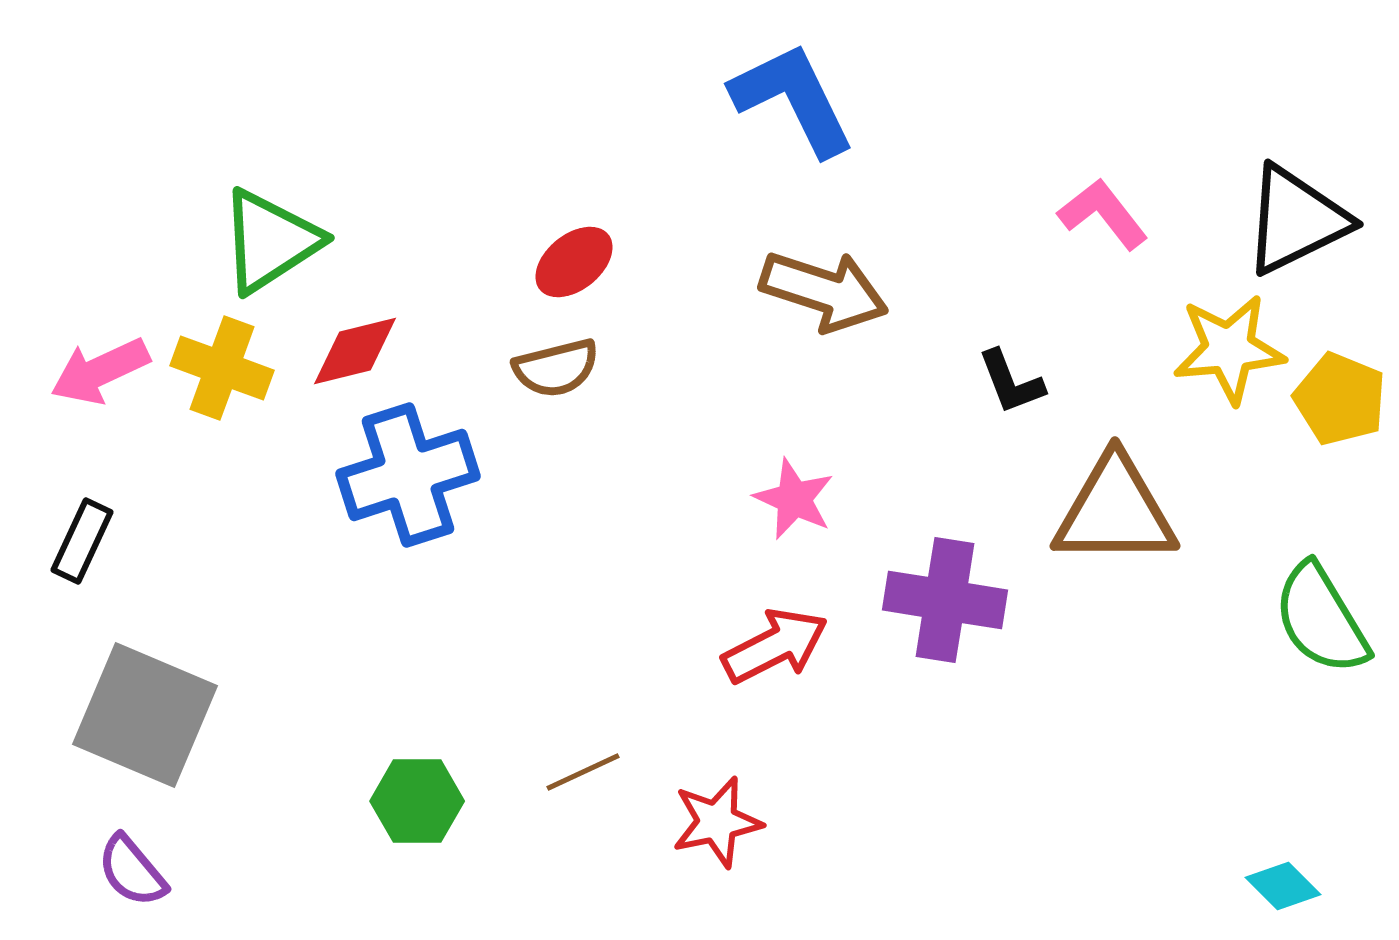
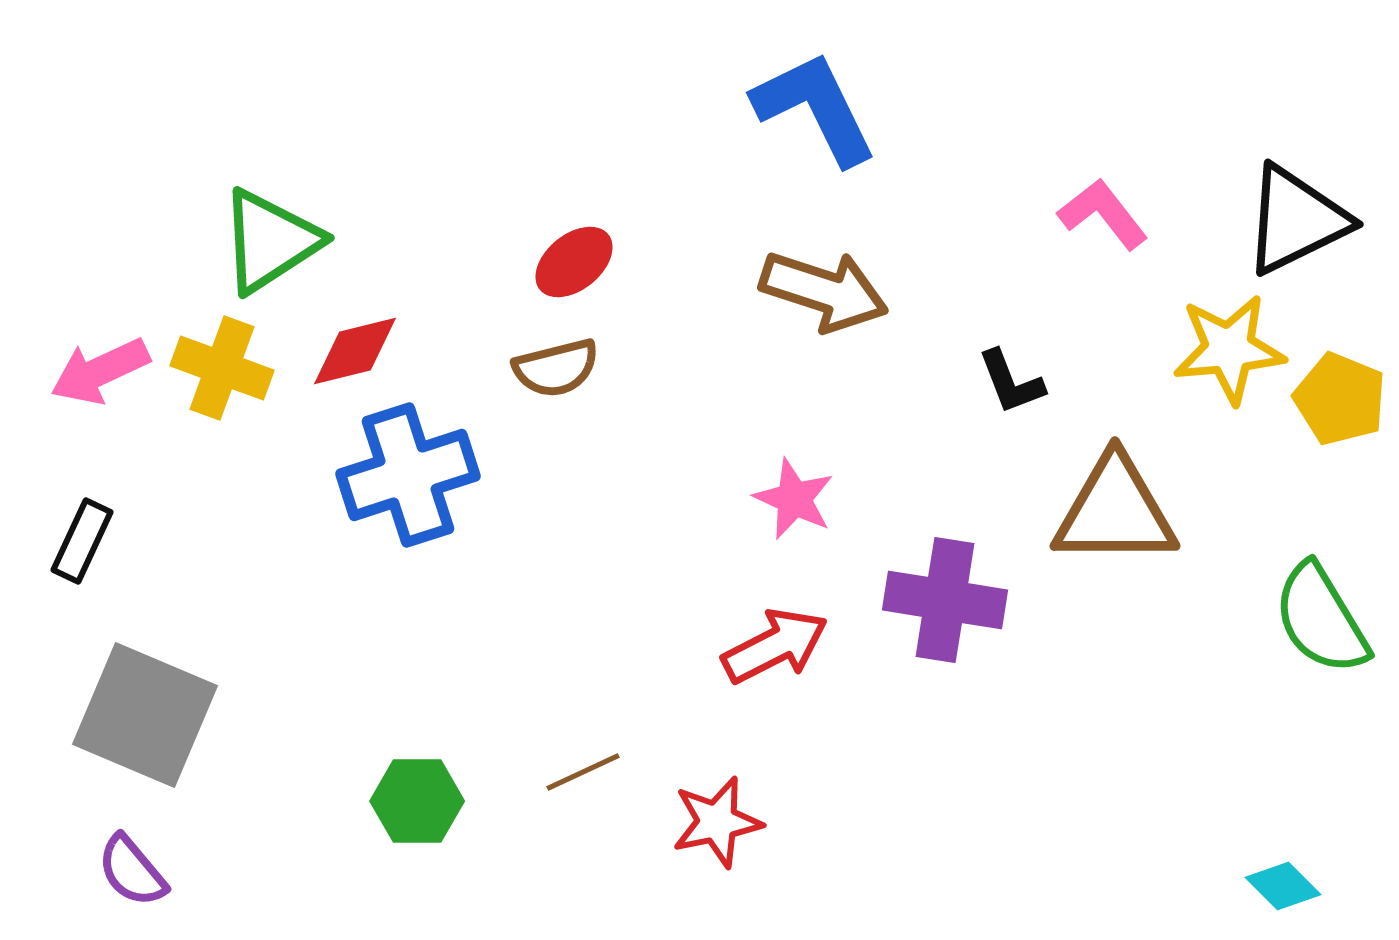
blue L-shape: moved 22 px right, 9 px down
